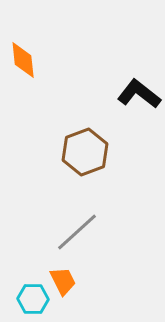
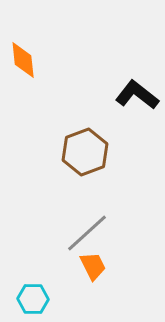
black L-shape: moved 2 px left, 1 px down
gray line: moved 10 px right, 1 px down
orange trapezoid: moved 30 px right, 15 px up
